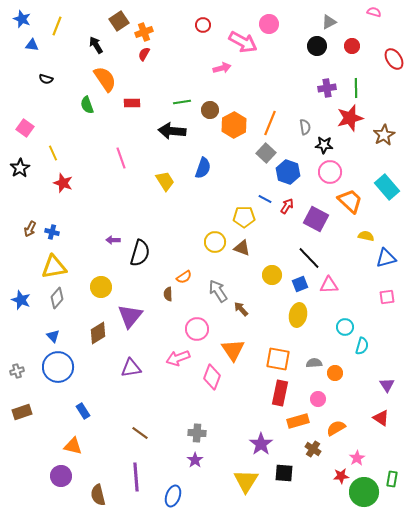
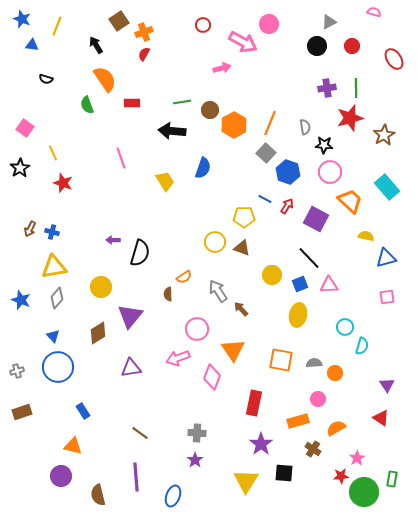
orange square at (278, 359): moved 3 px right, 1 px down
red rectangle at (280, 393): moved 26 px left, 10 px down
